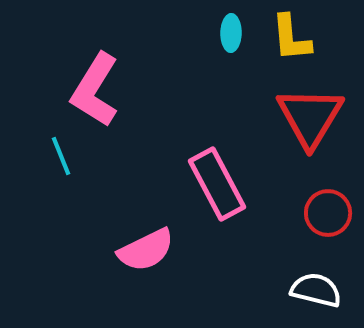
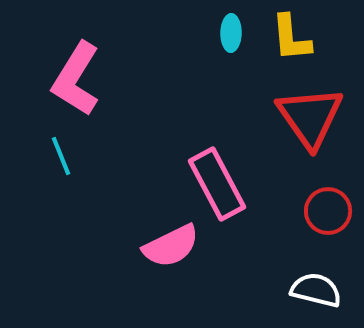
pink L-shape: moved 19 px left, 11 px up
red triangle: rotated 6 degrees counterclockwise
red circle: moved 2 px up
pink semicircle: moved 25 px right, 4 px up
